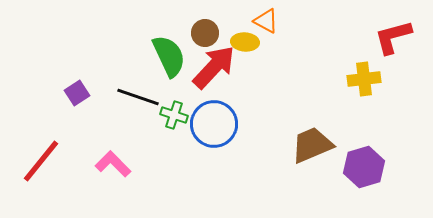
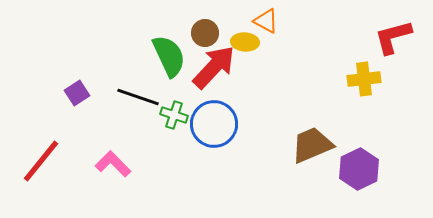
purple hexagon: moved 5 px left, 2 px down; rotated 9 degrees counterclockwise
